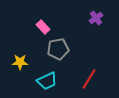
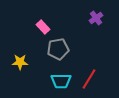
cyan trapezoid: moved 14 px right; rotated 25 degrees clockwise
